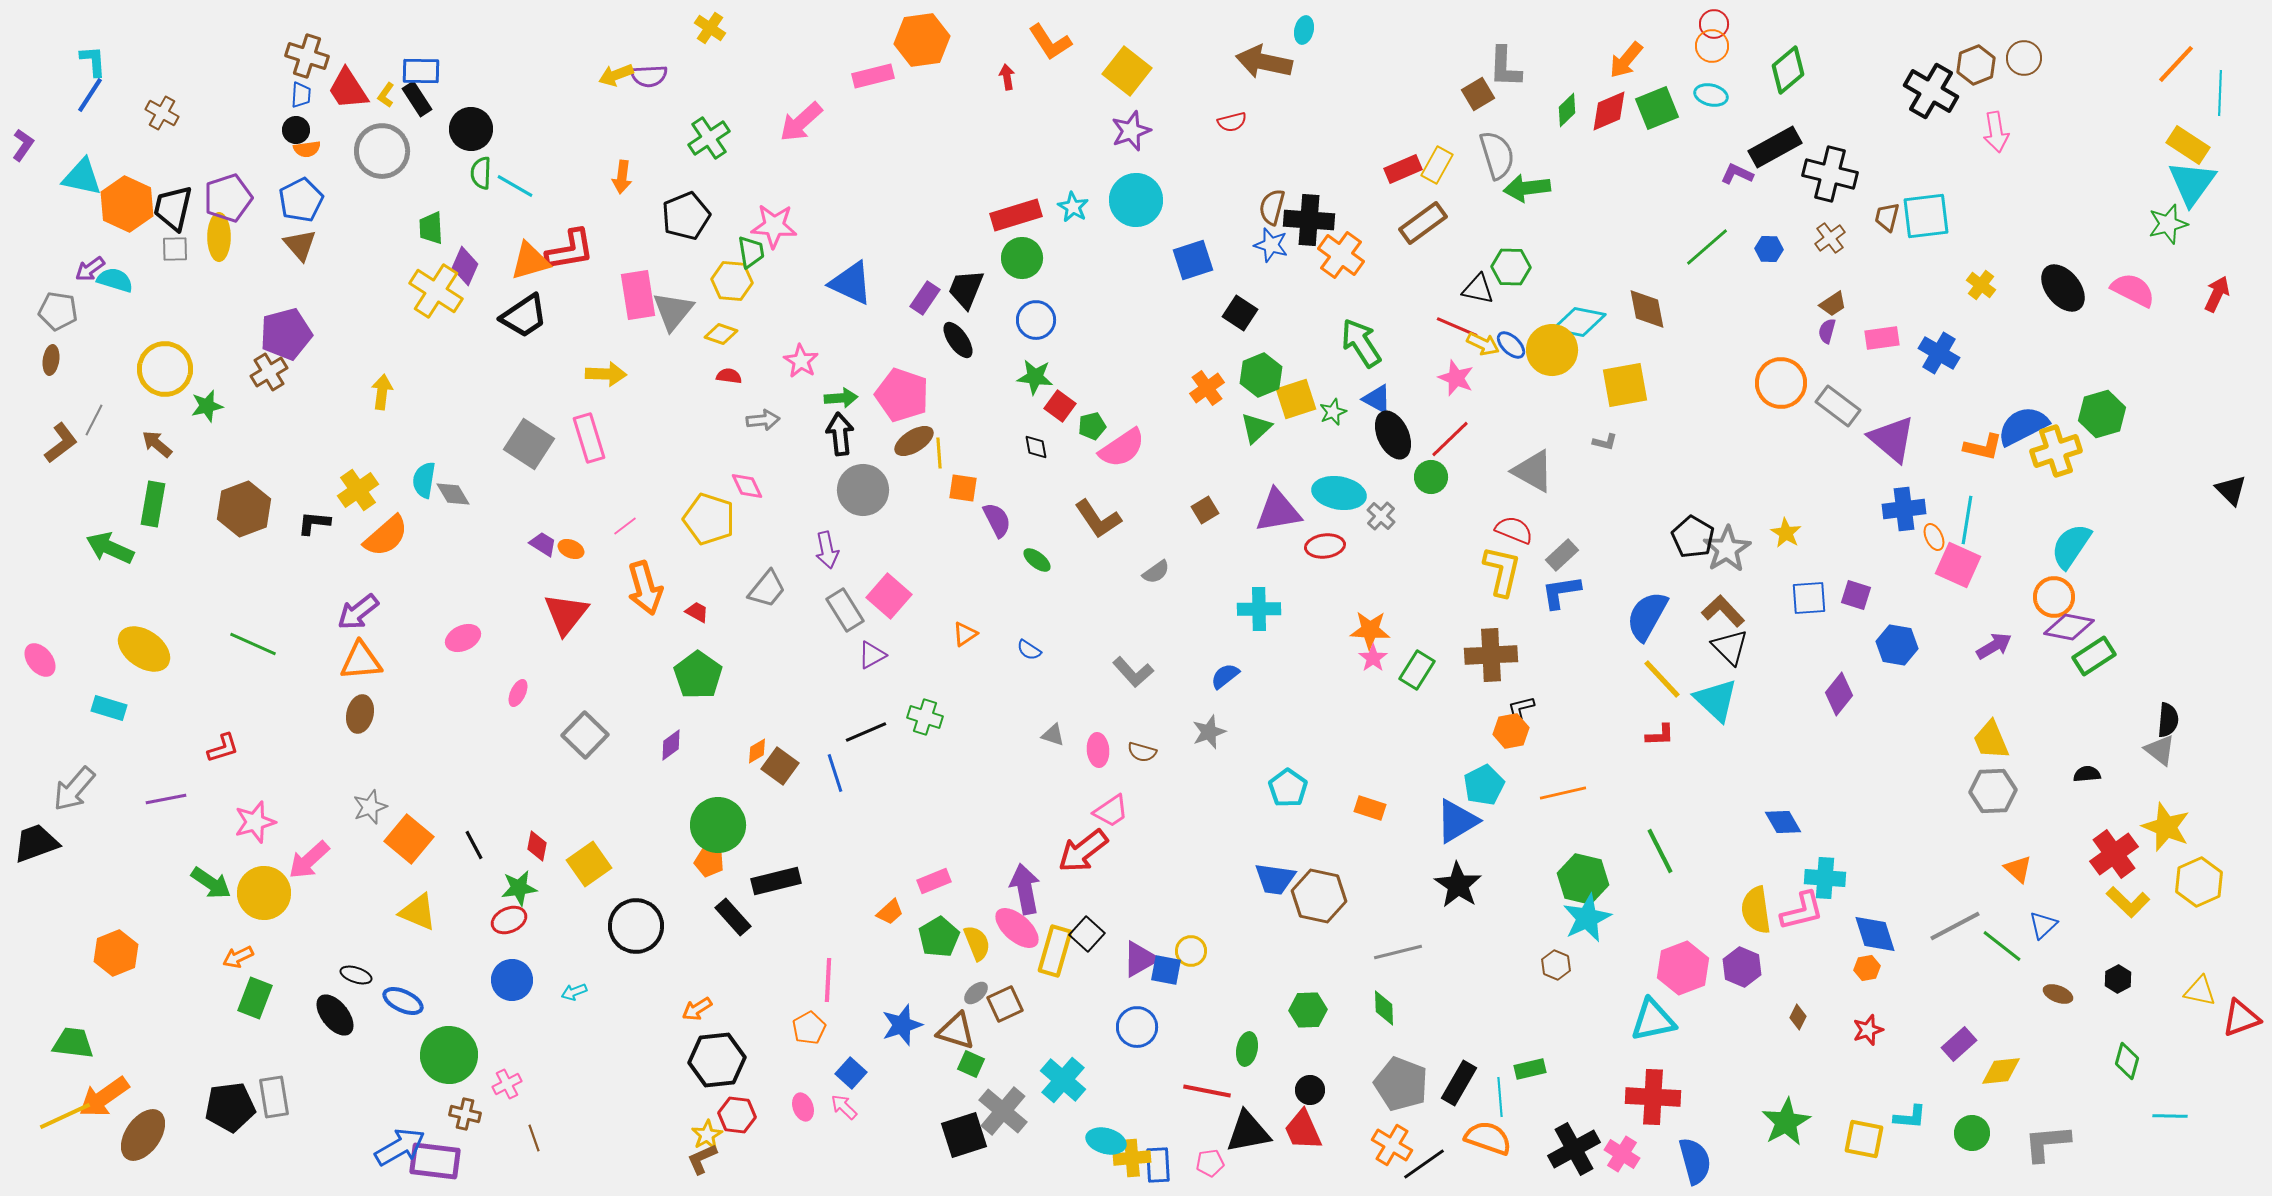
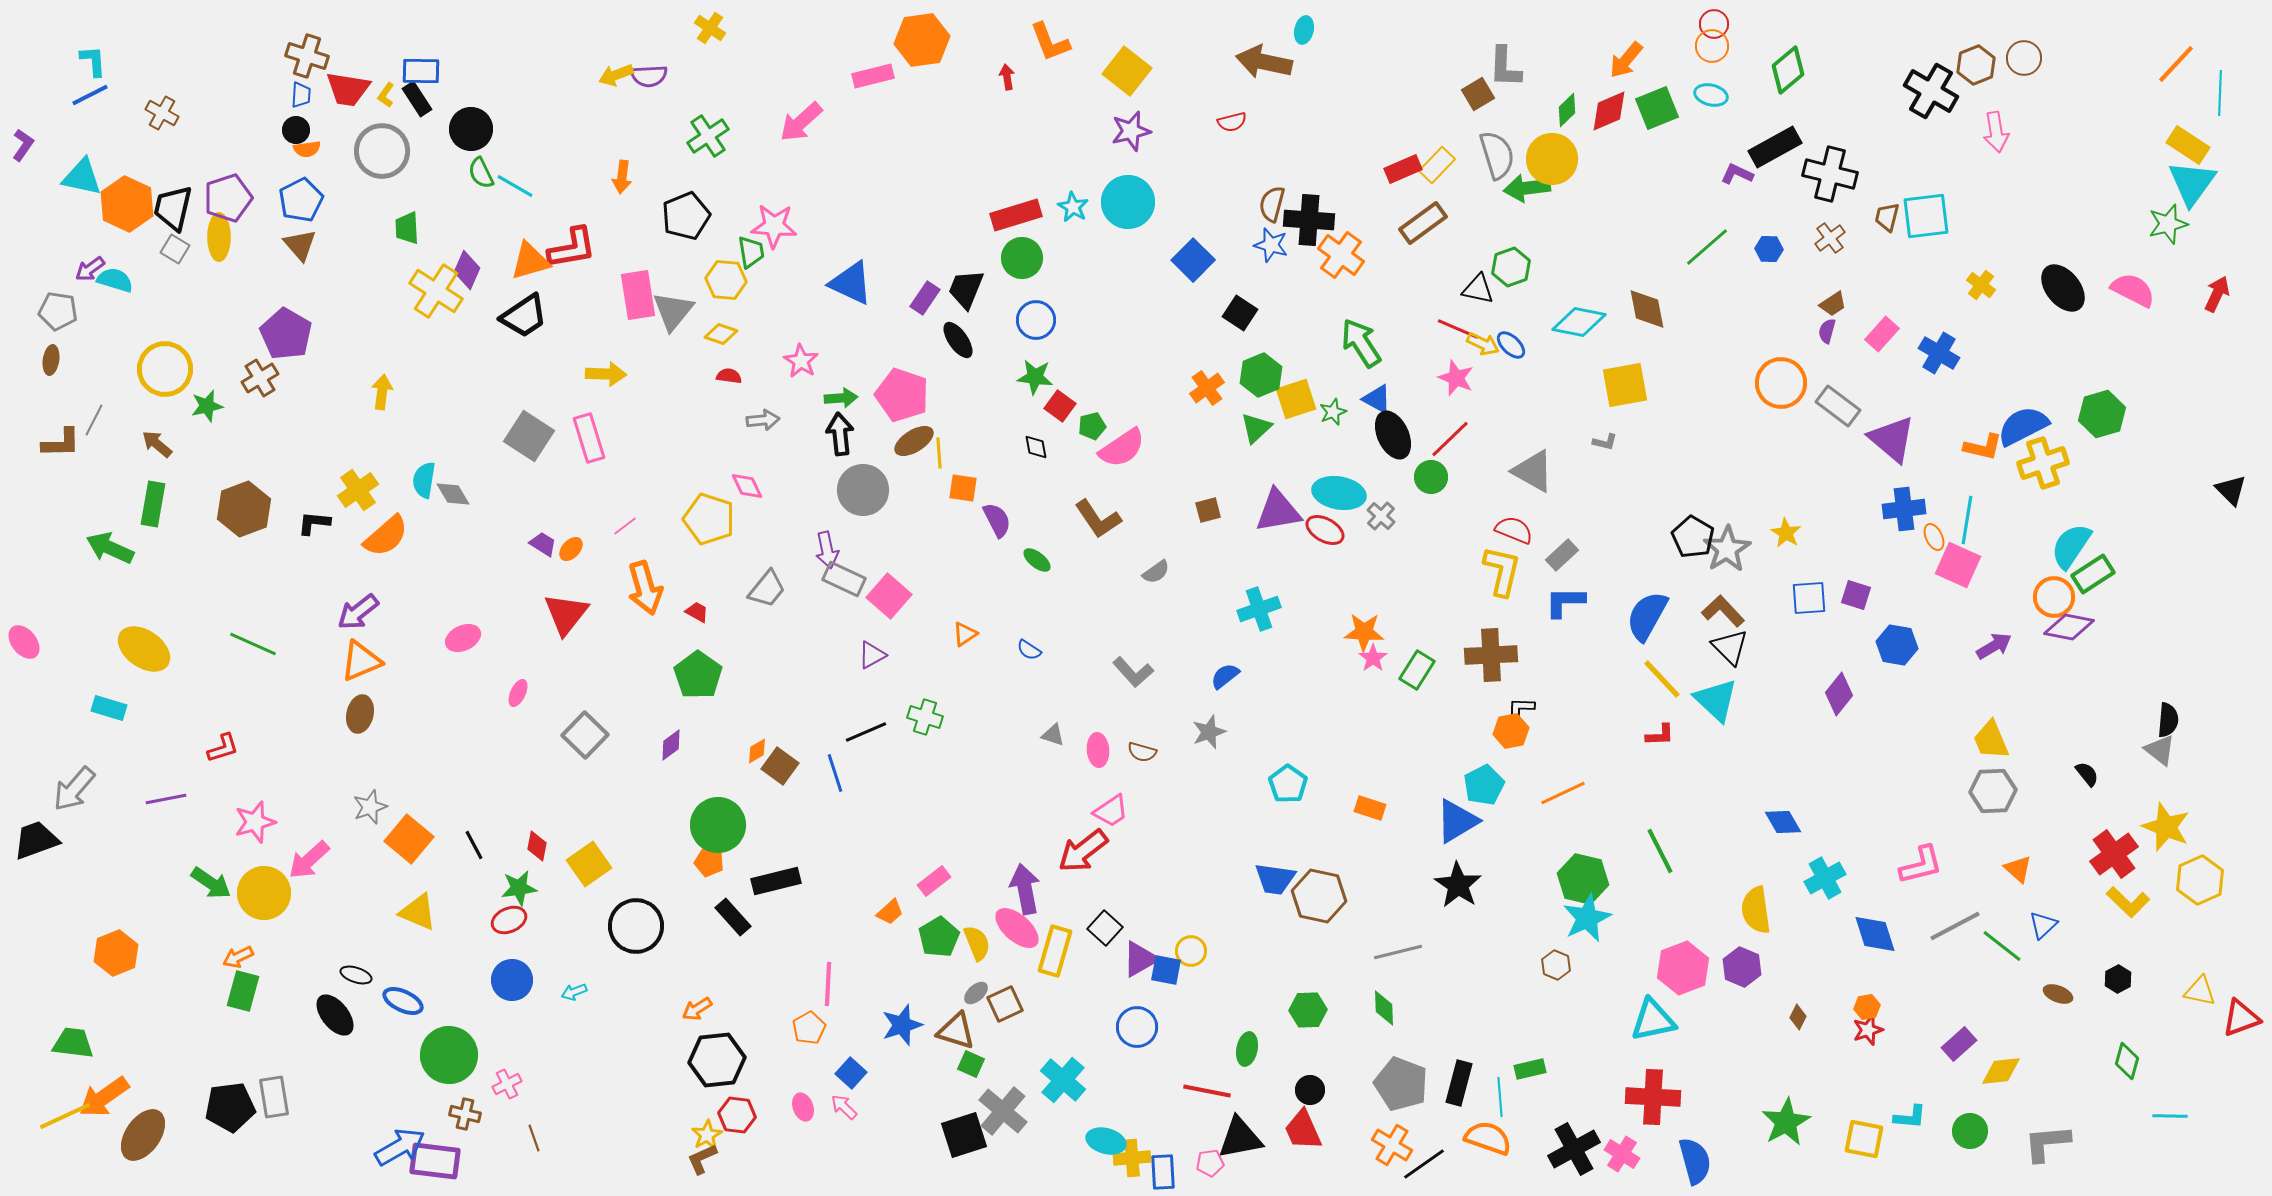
orange L-shape at (1050, 42): rotated 12 degrees clockwise
red trapezoid at (348, 89): rotated 48 degrees counterclockwise
blue line at (90, 95): rotated 30 degrees clockwise
purple star at (1131, 131): rotated 6 degrees clockwise
green cross at (709, 138): moved 1 px left, 2 px up
yellow rectangle at (1437, 165): rotated 15 degrees clockwise
green semicircle at (481, 173): rotated 28 degrees counterclockwise
cyan circle at (1136, 200): moved 8 px left, 2 px down
brown semicircle at (1272, 207): moved 3 px up
green trapezoid at (431, 228): moved 24 px left
gray square at (175, 249): rotated 32 degrees clockwise
red L-shape at (570, 250): moved 2 px right, 2 px up
blue square at (1193, 260): rotated 27 degrees counterclockwise
purple diamond at (465, 266): moved 2 px right, 4 px down
green hexagon at (1511, 267): rotated 21 degrees counterclockwise
yellow hexagon at (732, 281): moved 6 px left, 1 px up
red line at (1457, 327): moved 1 px right, 2 px down
purple pentagon at (286, 334): rotated 27 degrees counterclockwise
pink rectangle at (1882, 338): moved 4 px up; rotated 40 degrees counterclockwise
yellow circle at (1552, 350): moved 191 px up
brown cross at (269, 372): moved 9 px left, 6 px down
brown L-shape at (61, 443): rotated 36 degrees clockwise
gray square at (529, 444): moved 8 px up
yellow cross at (2056, 451): moved 13 px left, 12 px down
brown square at (1205, 510): moved 3 px right; rotated 16 degrees clockwise
red ellipse at (1325, 546): moved 16 px up; rotated 36 degrees clockwise
orange ellipse at (571, 549): rotated 70 degrees counterclockwise
blue L-shape at (1561, 592): moved 4 px right, 10 px down; rotated 9 degrees clockwise
cyan cross at (1259, 609): rotated 18 degrees counterclockwise
gray rectangle at (845, 610): moved 1 px left, 31 px up; rotated 33 degrees counterclockwise
orange star at (1370, 630): moved 6 px left, 2 px down
green rectangle at (2094, 656): moved 1 px left, 82 px up
pink ellipse at (40, 660): moved 16 px left, 18 px up
orange triangle at (361, 661): rotated 18 degrees counterclockwise
black L-shape at (1521, 708): rotated 16 degrees clockwise
black semicircle at (2087, 774): rotated 56 degrees clockwise
cyan pentagon at (1288, 788): moved 4 px up
orange line at (1563, 793): rotated 12 degrees counterclockwise
black trapezoid at (36, 843): moved 3 px up
cyan cross at (1825, 878): rotated 33 degrees counterclockwise
pink rectangle at (934, 881): rotated 16 degrees counterclockwise
yellow hexagon at (2199, 882): moved 1 px right, 2 px up
pink L-shape at (1802, 911): moved 119 px right, 46 px up
black square at (1087, 934): moved 18 px right, 6 px up
orange hexagon at (1867, 968): moved 39 px down
pink line at (828, 980): moved 4 px down
green rectangle at (255, 998): moved 12 px left, 7 px up; rotated 6 degrees counterclockwise
black rectangle at (1459, 1083): rotated 15 degrees counterclockwise
black triangle at (1248, 1132): moved 8 px left, 6 px down
green circle at (1972, 1133): moved 2 px left, 2 px up
blue rectangle at (1158, 1165): moved 5 px right, 7 px down
